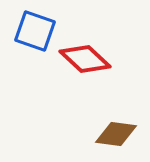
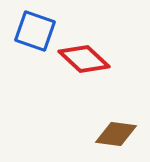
red diamond: moved 1 px left
